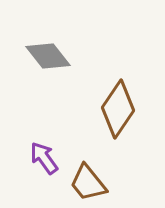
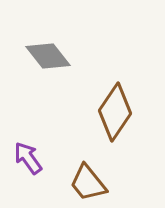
brown diamond: moved 3 px left, 3 px down
purple arrow: moved 16 px left
